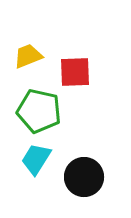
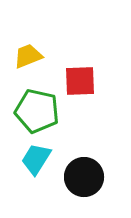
red square: moved 5 px right, 9 px down
green pentagon: moved 2 px left
